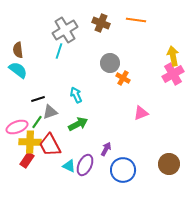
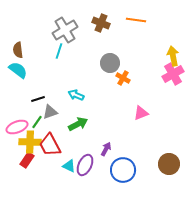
cyan arrow: rotated 42 degrees counterclockwise
